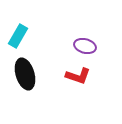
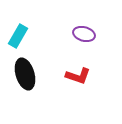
purple ellipse: moved 1 px left, 12 px up
